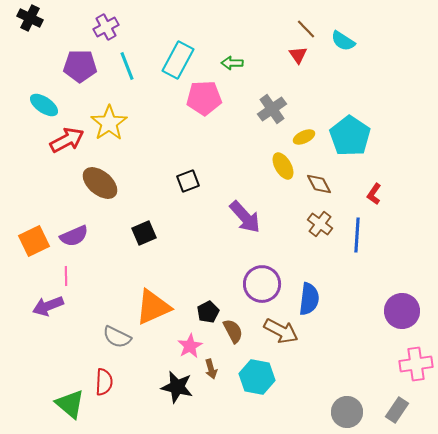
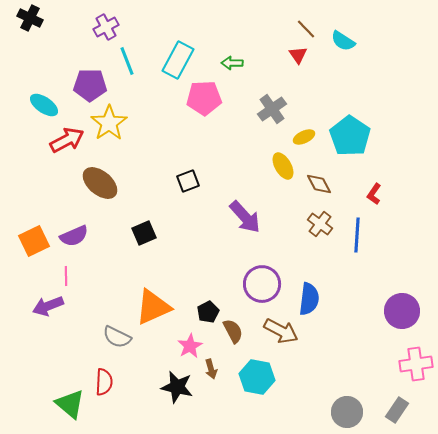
purple pentagon at (80, 66): moved 10 px right, 19 px down
cyan line at (127, 66): moved 5 px up
